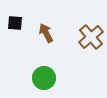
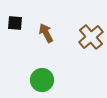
green circle: moved 2 px left, 2 px down
